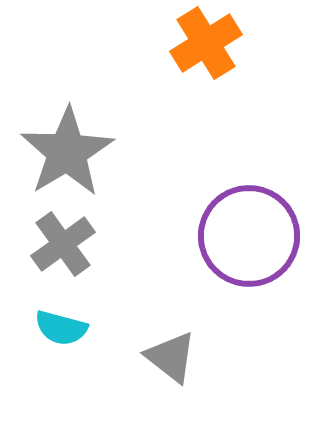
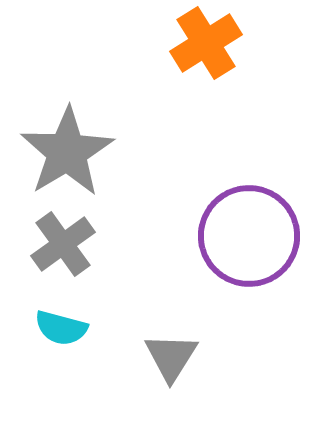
gray triangle: rotated 24 degrees clockwise
